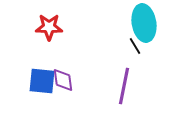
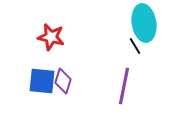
red star: moved 2 px right, 10 px down; rotated 12 degrees clockwise
purple diamond: moved 1 px down; rotated 25 degrees clockwise
